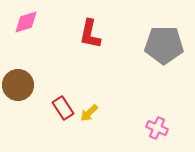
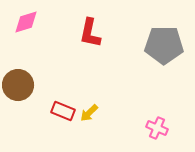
red L-shape: moved 1 px up
red rectangle: moved 3 px down; rotated 35 degrees counterclockwise
